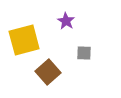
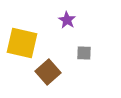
purple star: moved 1 px right, 1 px up
yellow square: moved 2 px left, 3 px down; rotated 28 degrees clockwise
